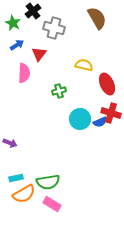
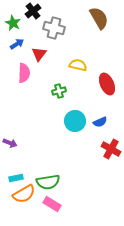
brown semicircle: moved 2 px right
blue arrow: moved 1 px up
yellow semicircle: moved 6 px left
red cross: moved 36 px down; rotated 12 degrees clockwise
cyan circle: moved 5 px left, 2 px down
